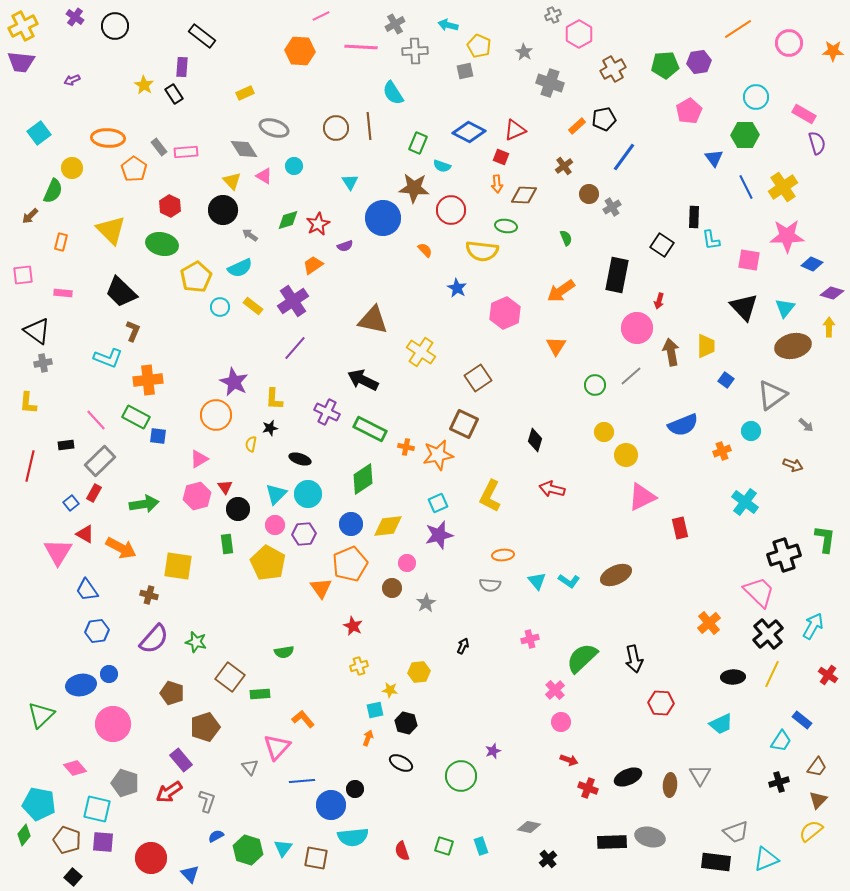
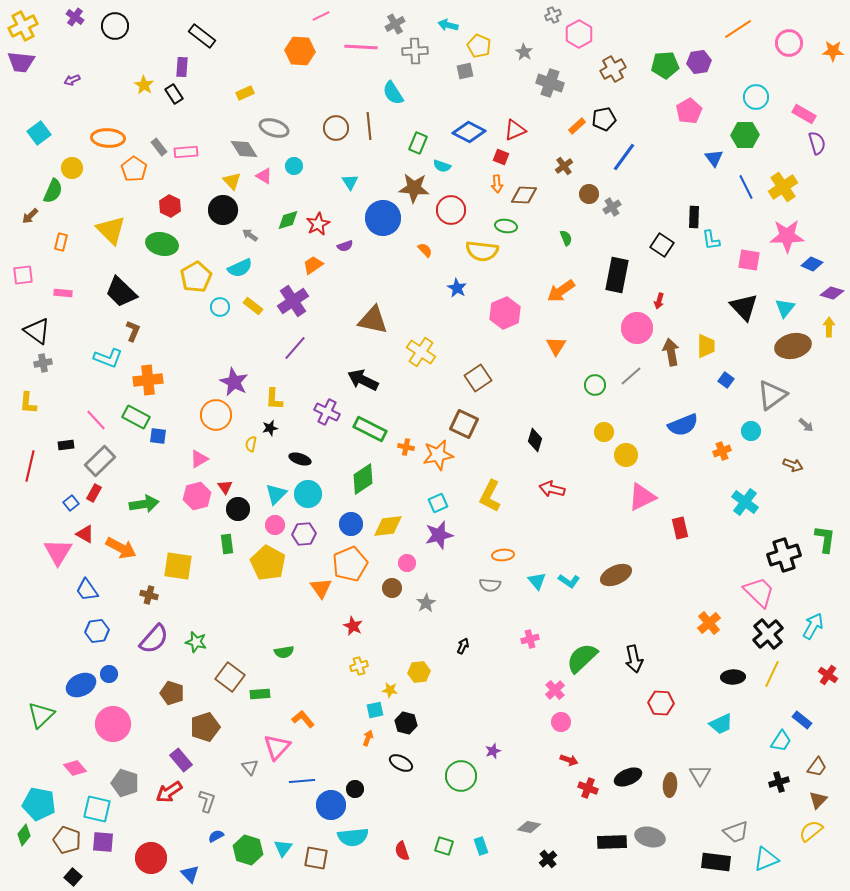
blue ellipse at (81, 685): rotated 16 degrees counterclockwise
